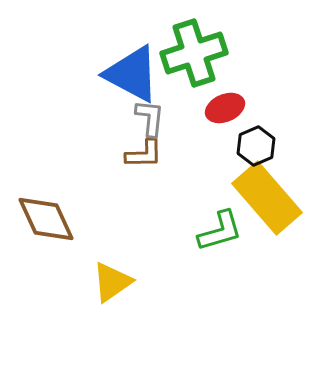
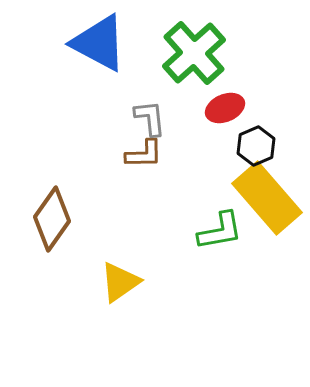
green cross: rotated 24 degrees counterclockwise
blue triangle: moved 33 px left, 31 px up
gray L-shape: rotated 12 degrees counterclockwise
brown diamond: moved 6 px right; rotated 60 degrees clockwise
green L-shape: rotated 6 degrees clockwise
yellow triangle: moved 8 px right
